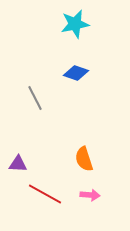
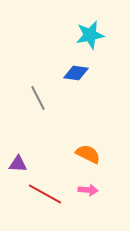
cyan star: moved 15 px right, 11 px down
blue diamond: rotated 10 degrees counterclockwise
gray line: moved 3 px right
orange semicircle: moved 4 px right, 5 px up; rotated 135 degrees clockwise
pink arrow: moved 2 px left, 5 px up
